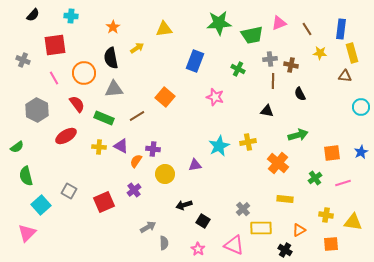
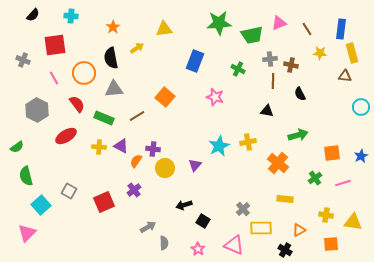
blue star at (361, 152): moved 4 px down
purple triangle at (195, 165): rotated 40 degrees counterclockwise
yellow circle at (165, 174): moved 6 px up
